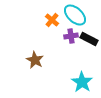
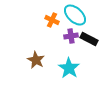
orange cross: rotated 16 degrees counterclockwise
brown star: moved 1 px right
cyan star: moved 13 px left, 14 px up
